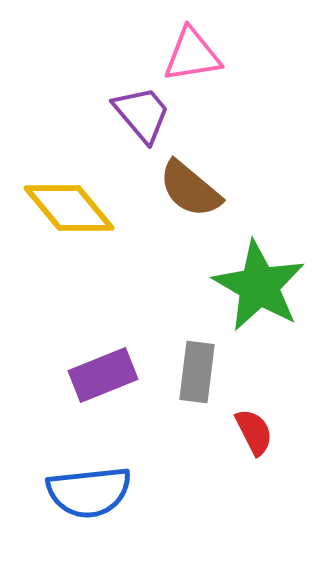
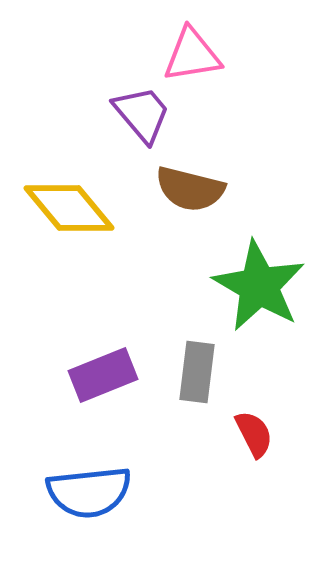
brown semicircle: rotated 26 degrees counterclockwise
red semicircle: moved 2 px down
